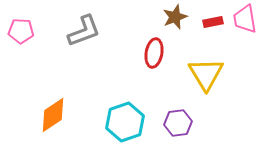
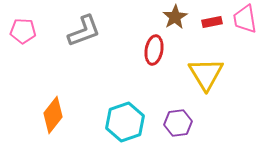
brown star: rotated 10 degrees counterclockwise
red rectangle: moved 1 px left
pink pentagon: moved 2 px right
red ellipse: moved 3 px up
orange diamond: rotated 18 degrees counterclockwise
